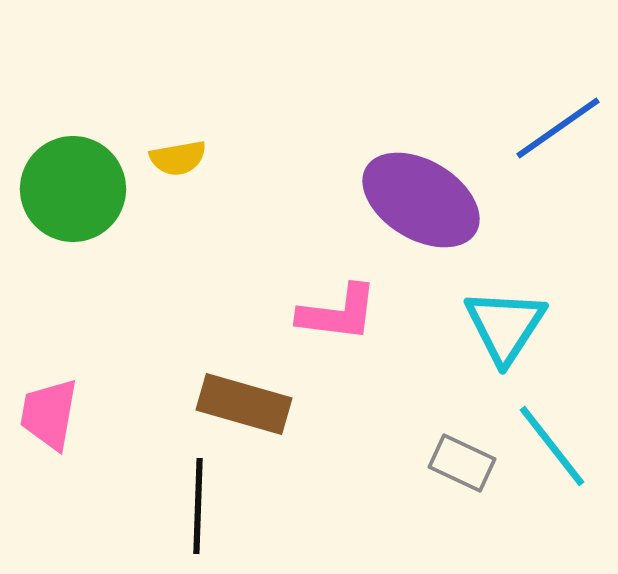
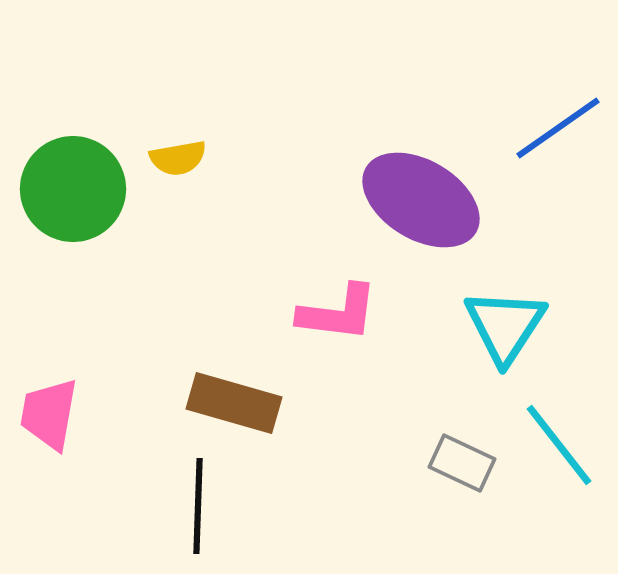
brown rectangle: moved 10 px left, 1 px up
cyan line: moved 7 px right, 1 px up
